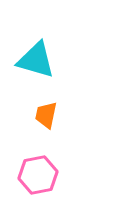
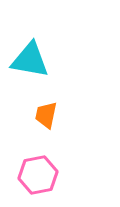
cyan triangle: moved 6 px left; rotated 6 degrees counterclockwise
